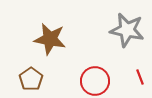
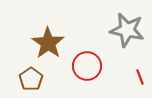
brown star: moved 2 px left, 4 px down; rotated 24 degrees clockwise
red circle: moved 8 px left, 15 px up
